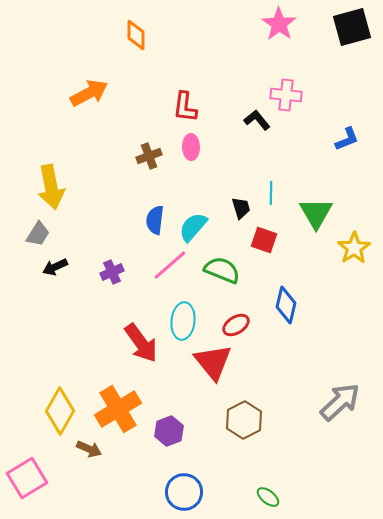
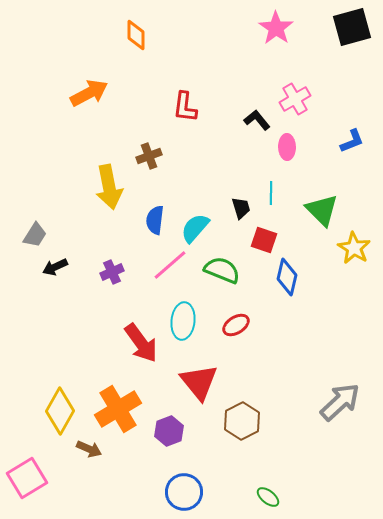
pink star: moved 3 px left, 4 px down
pink cross: moved 9 px right, 4 px down; rotated 36 degrees counterclockwise
blue L-shape: moved 5 px right, 2 px down
pink ellipse: moved 96 px right
yellow arrow: moved 58 px right
green triangle: moved 6 px right, 3 px up; rotated 15 degrees counterclockwise
cyan semicircle: moved 2 px right, 1 px down
gray trapezoid: moved 3 px left, 1 px down
yellow star: rotated 8 degrees counterclockwise
blue diamond: moved 1 px right, 28 px up
red triangle: moved 14 px left, 20 px down
brown hexagon: moved 2 px left, 1 px down
